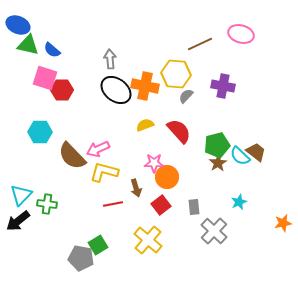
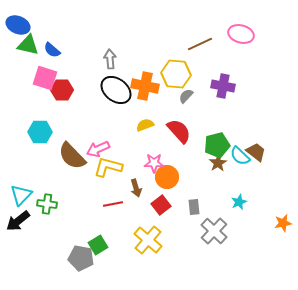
yellow L-shape: moved 4 px right, 5 px up
